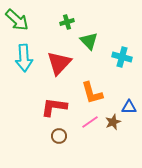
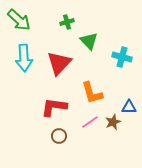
green arrow: moved 2 px right
